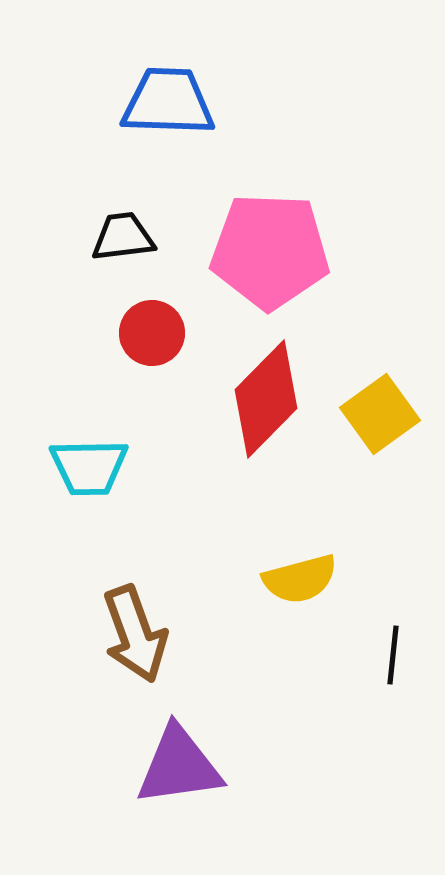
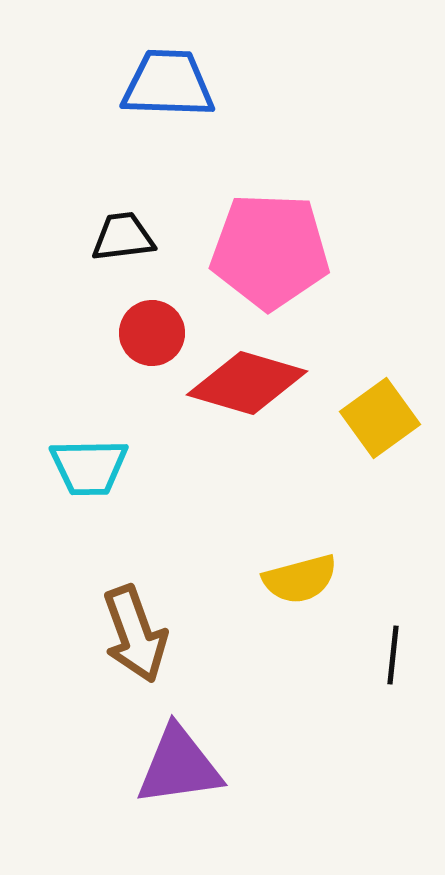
blue trapezoid: moved 18 px up
red diamond: moved 19 px left, 16 px up; rotated 62 degrees clockwise
yellow square: moved 4 px down
